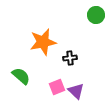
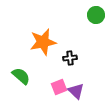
pink square: moved 2 px right
